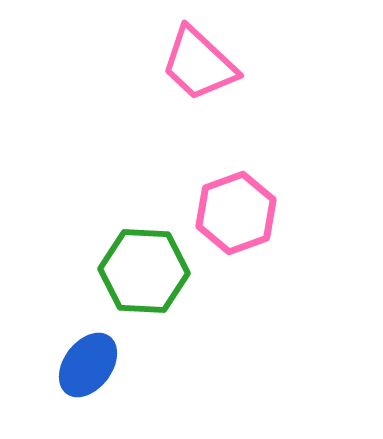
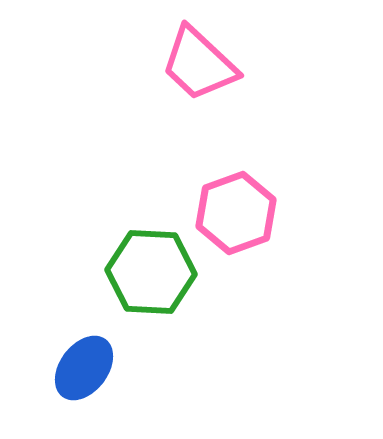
green hexagon: moved 7 px right, 1 px down
blue ellipse: moved 4 px left, 3 px down
